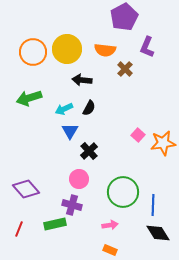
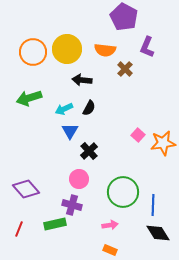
purple pentagon: rotated 16 degrees counterclockwise
